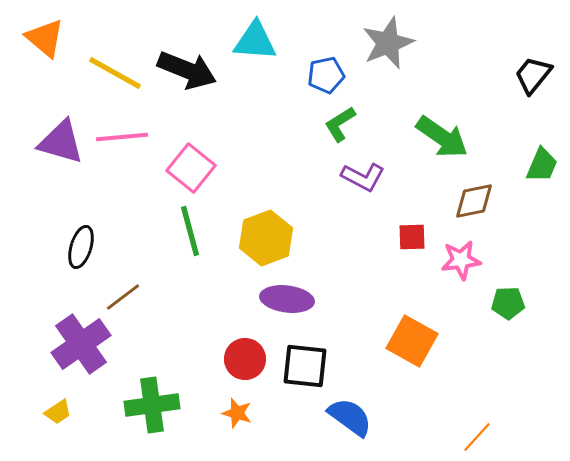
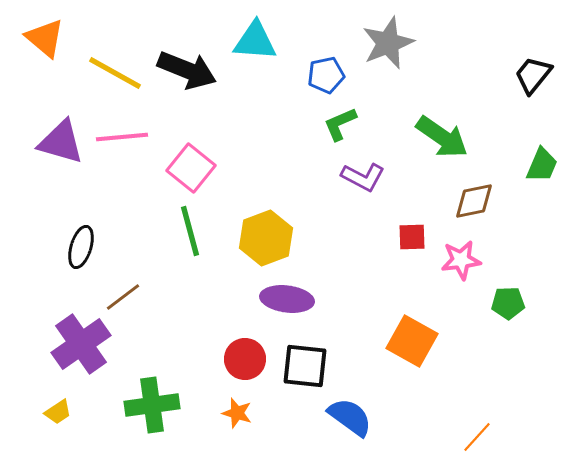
green L-shape: rotated 9 degrees clockwise
